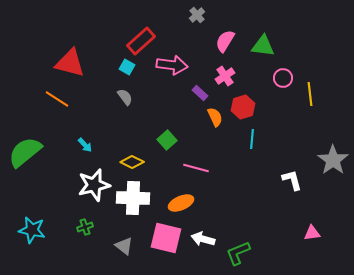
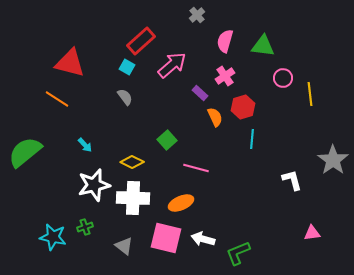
pink semicircle: rotated 15 degrees counterclockwise
pink arrow: rotated 48 degrees counterclockwise
cyan star: moved 21 px right, 7 px down
